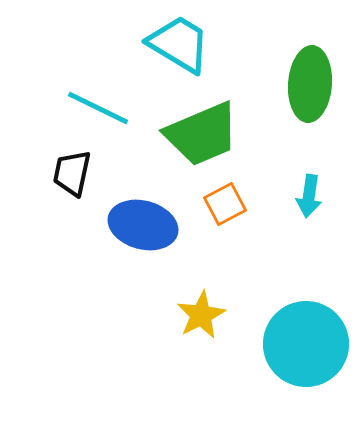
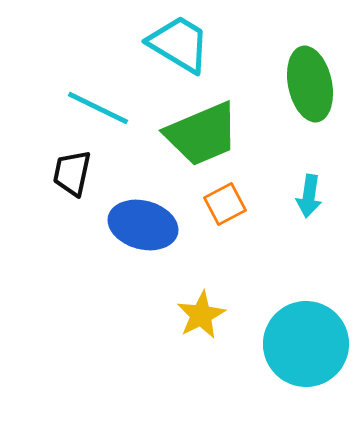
green ellipse: rotated 16 degrees counterclockwise
